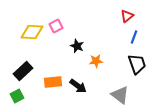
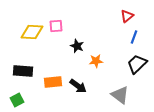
pink square: rotated 24 degrees clockwise
black trapezoid: rotated 115 degrees counterclockwise
black rectangle: rotated 48 degrees clockwise
green square: moved 4 px down
